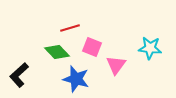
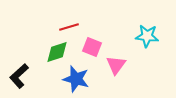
red line: moved 1 px left, 1 px up
cyan star: moved 3 px left, 12 px up
green diamond: rotated 65 degrees counterclockwise
black L-shape: moved 1 px down
